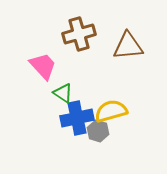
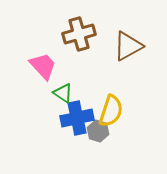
brown triangle: rotated 24 degrees counterclockwise
yellow semicircle: rotated 124 degrees clockwise
